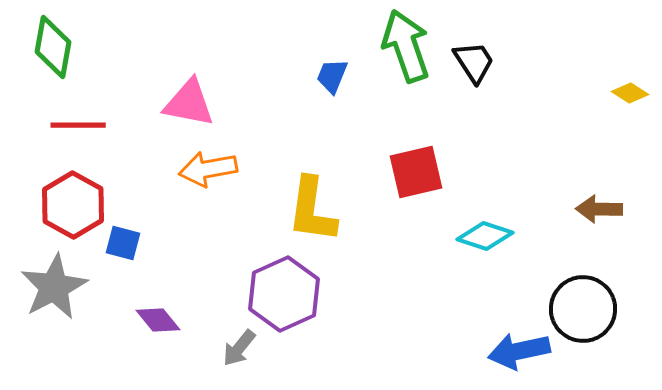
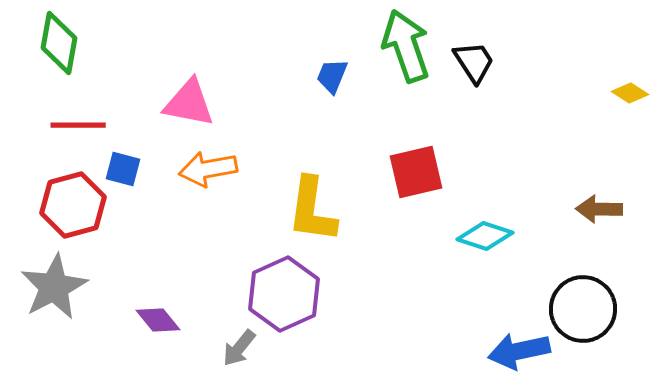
green diamond: moved 6 px right, 4 px up
red hexagon: rotated 16 degrees clockwise
blue square: moved 74 px up
